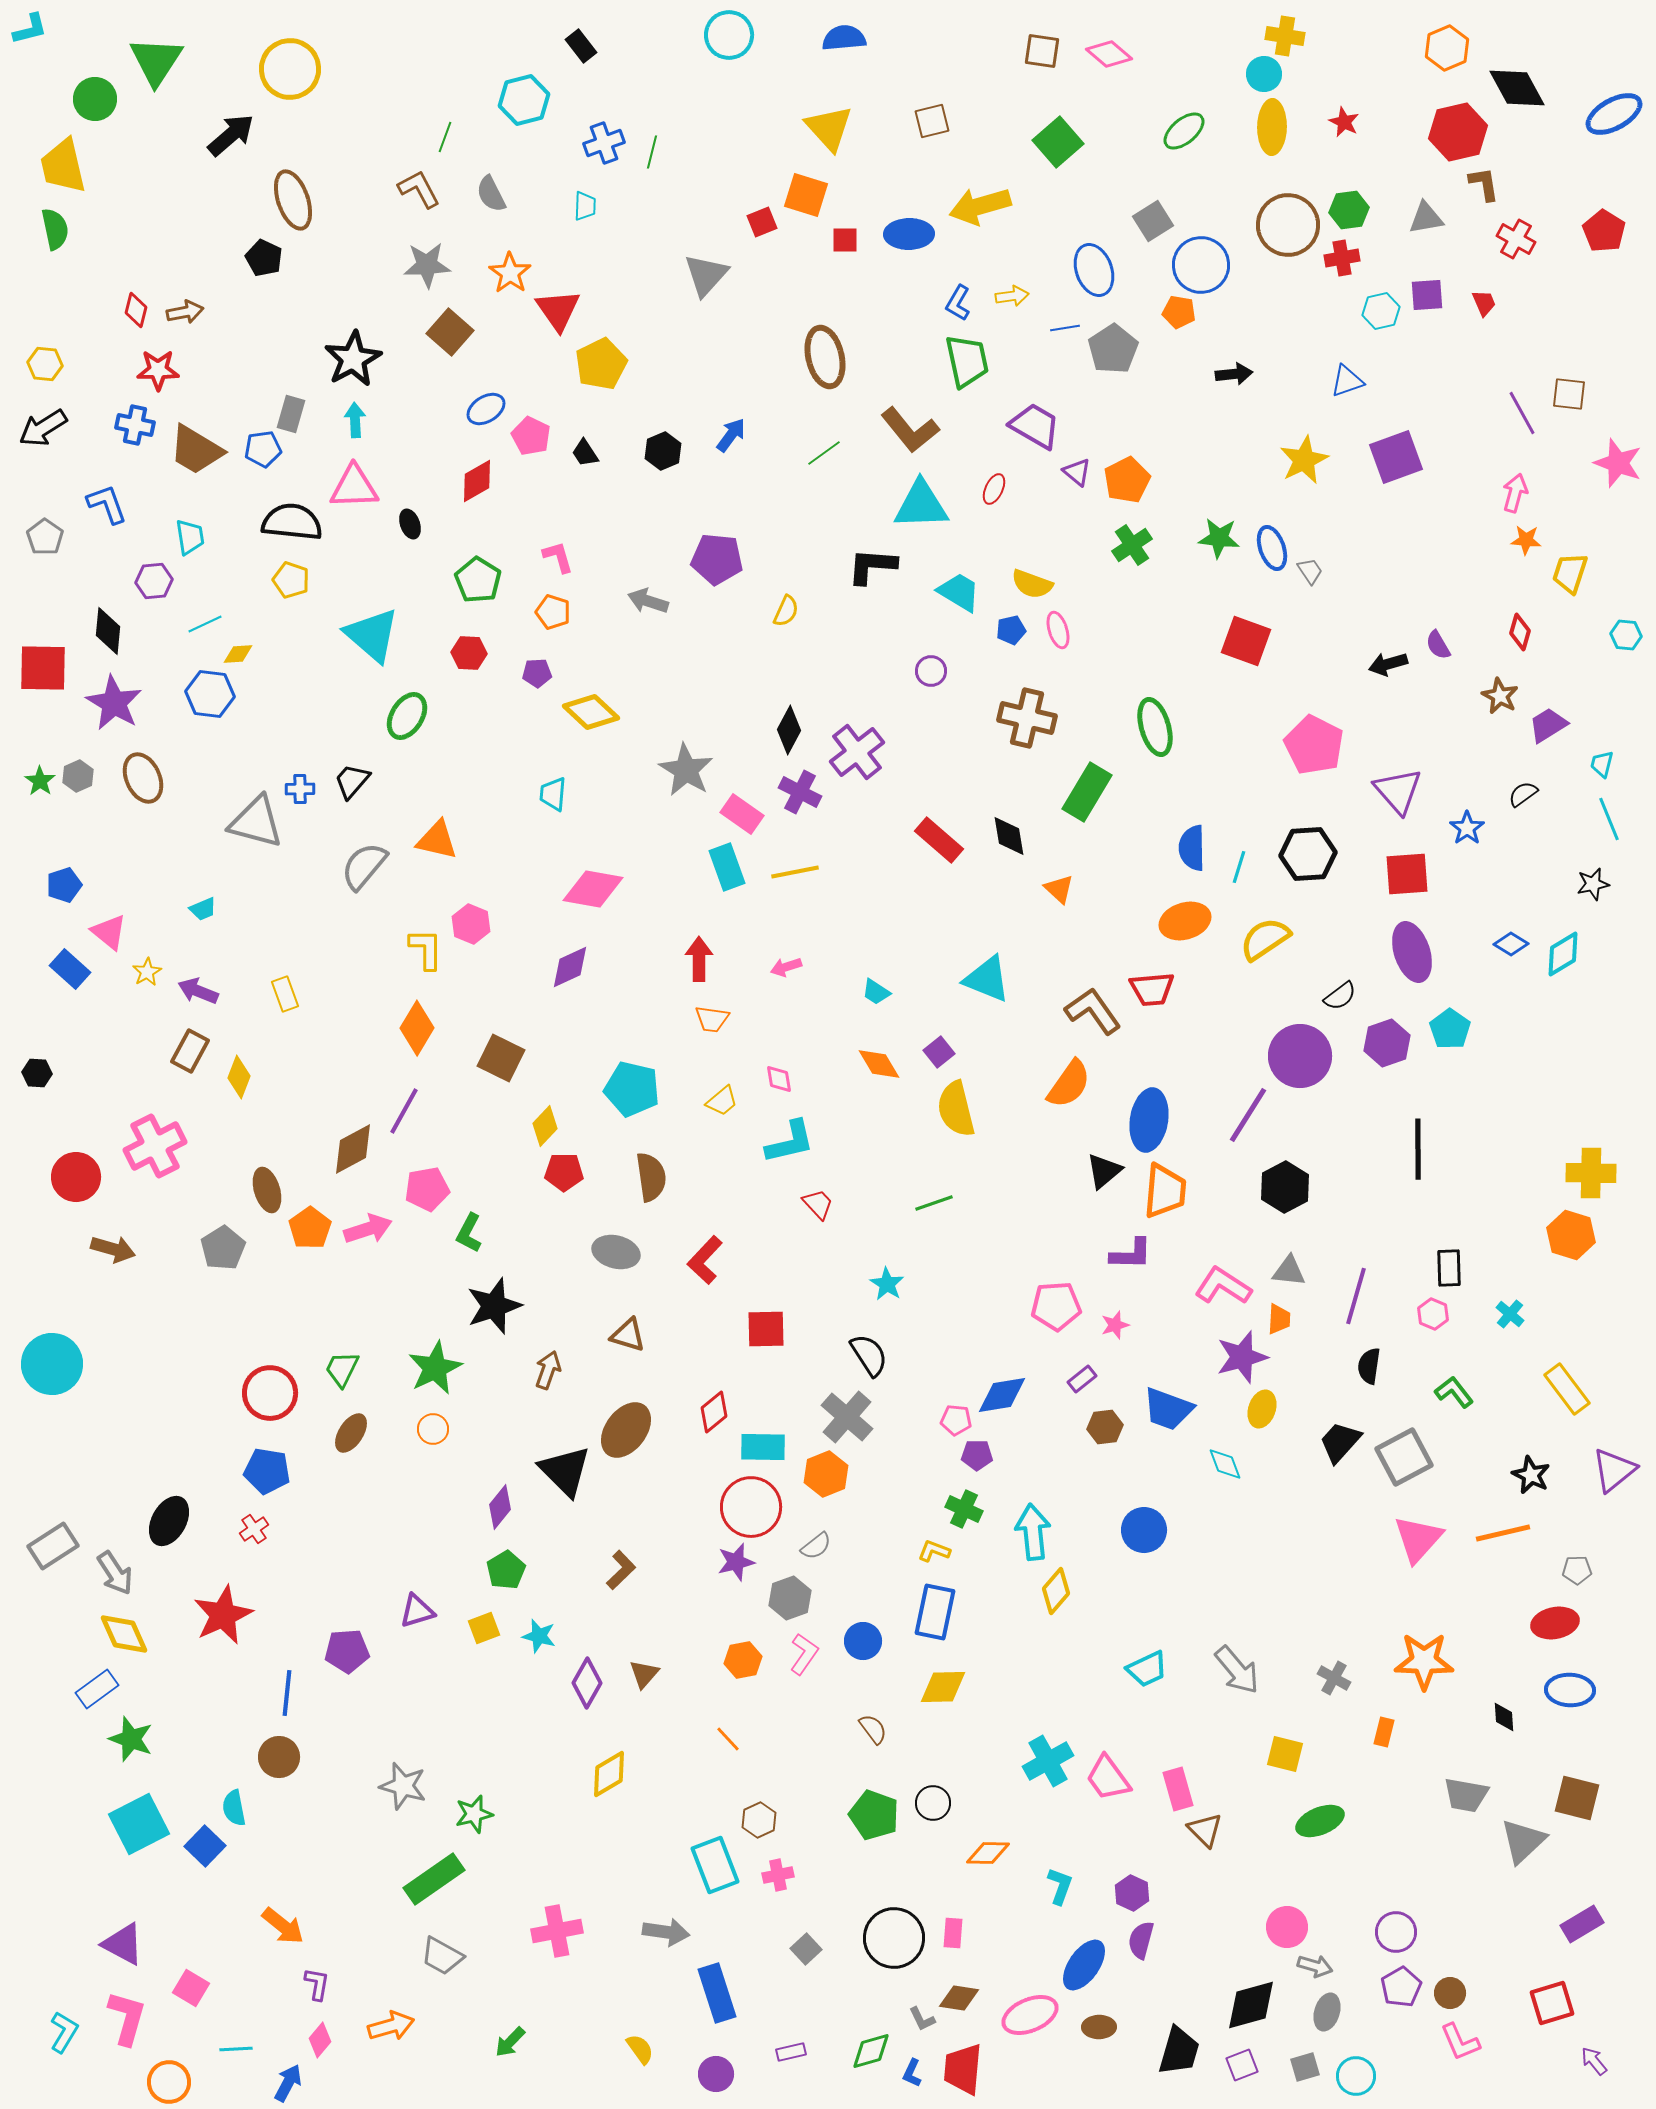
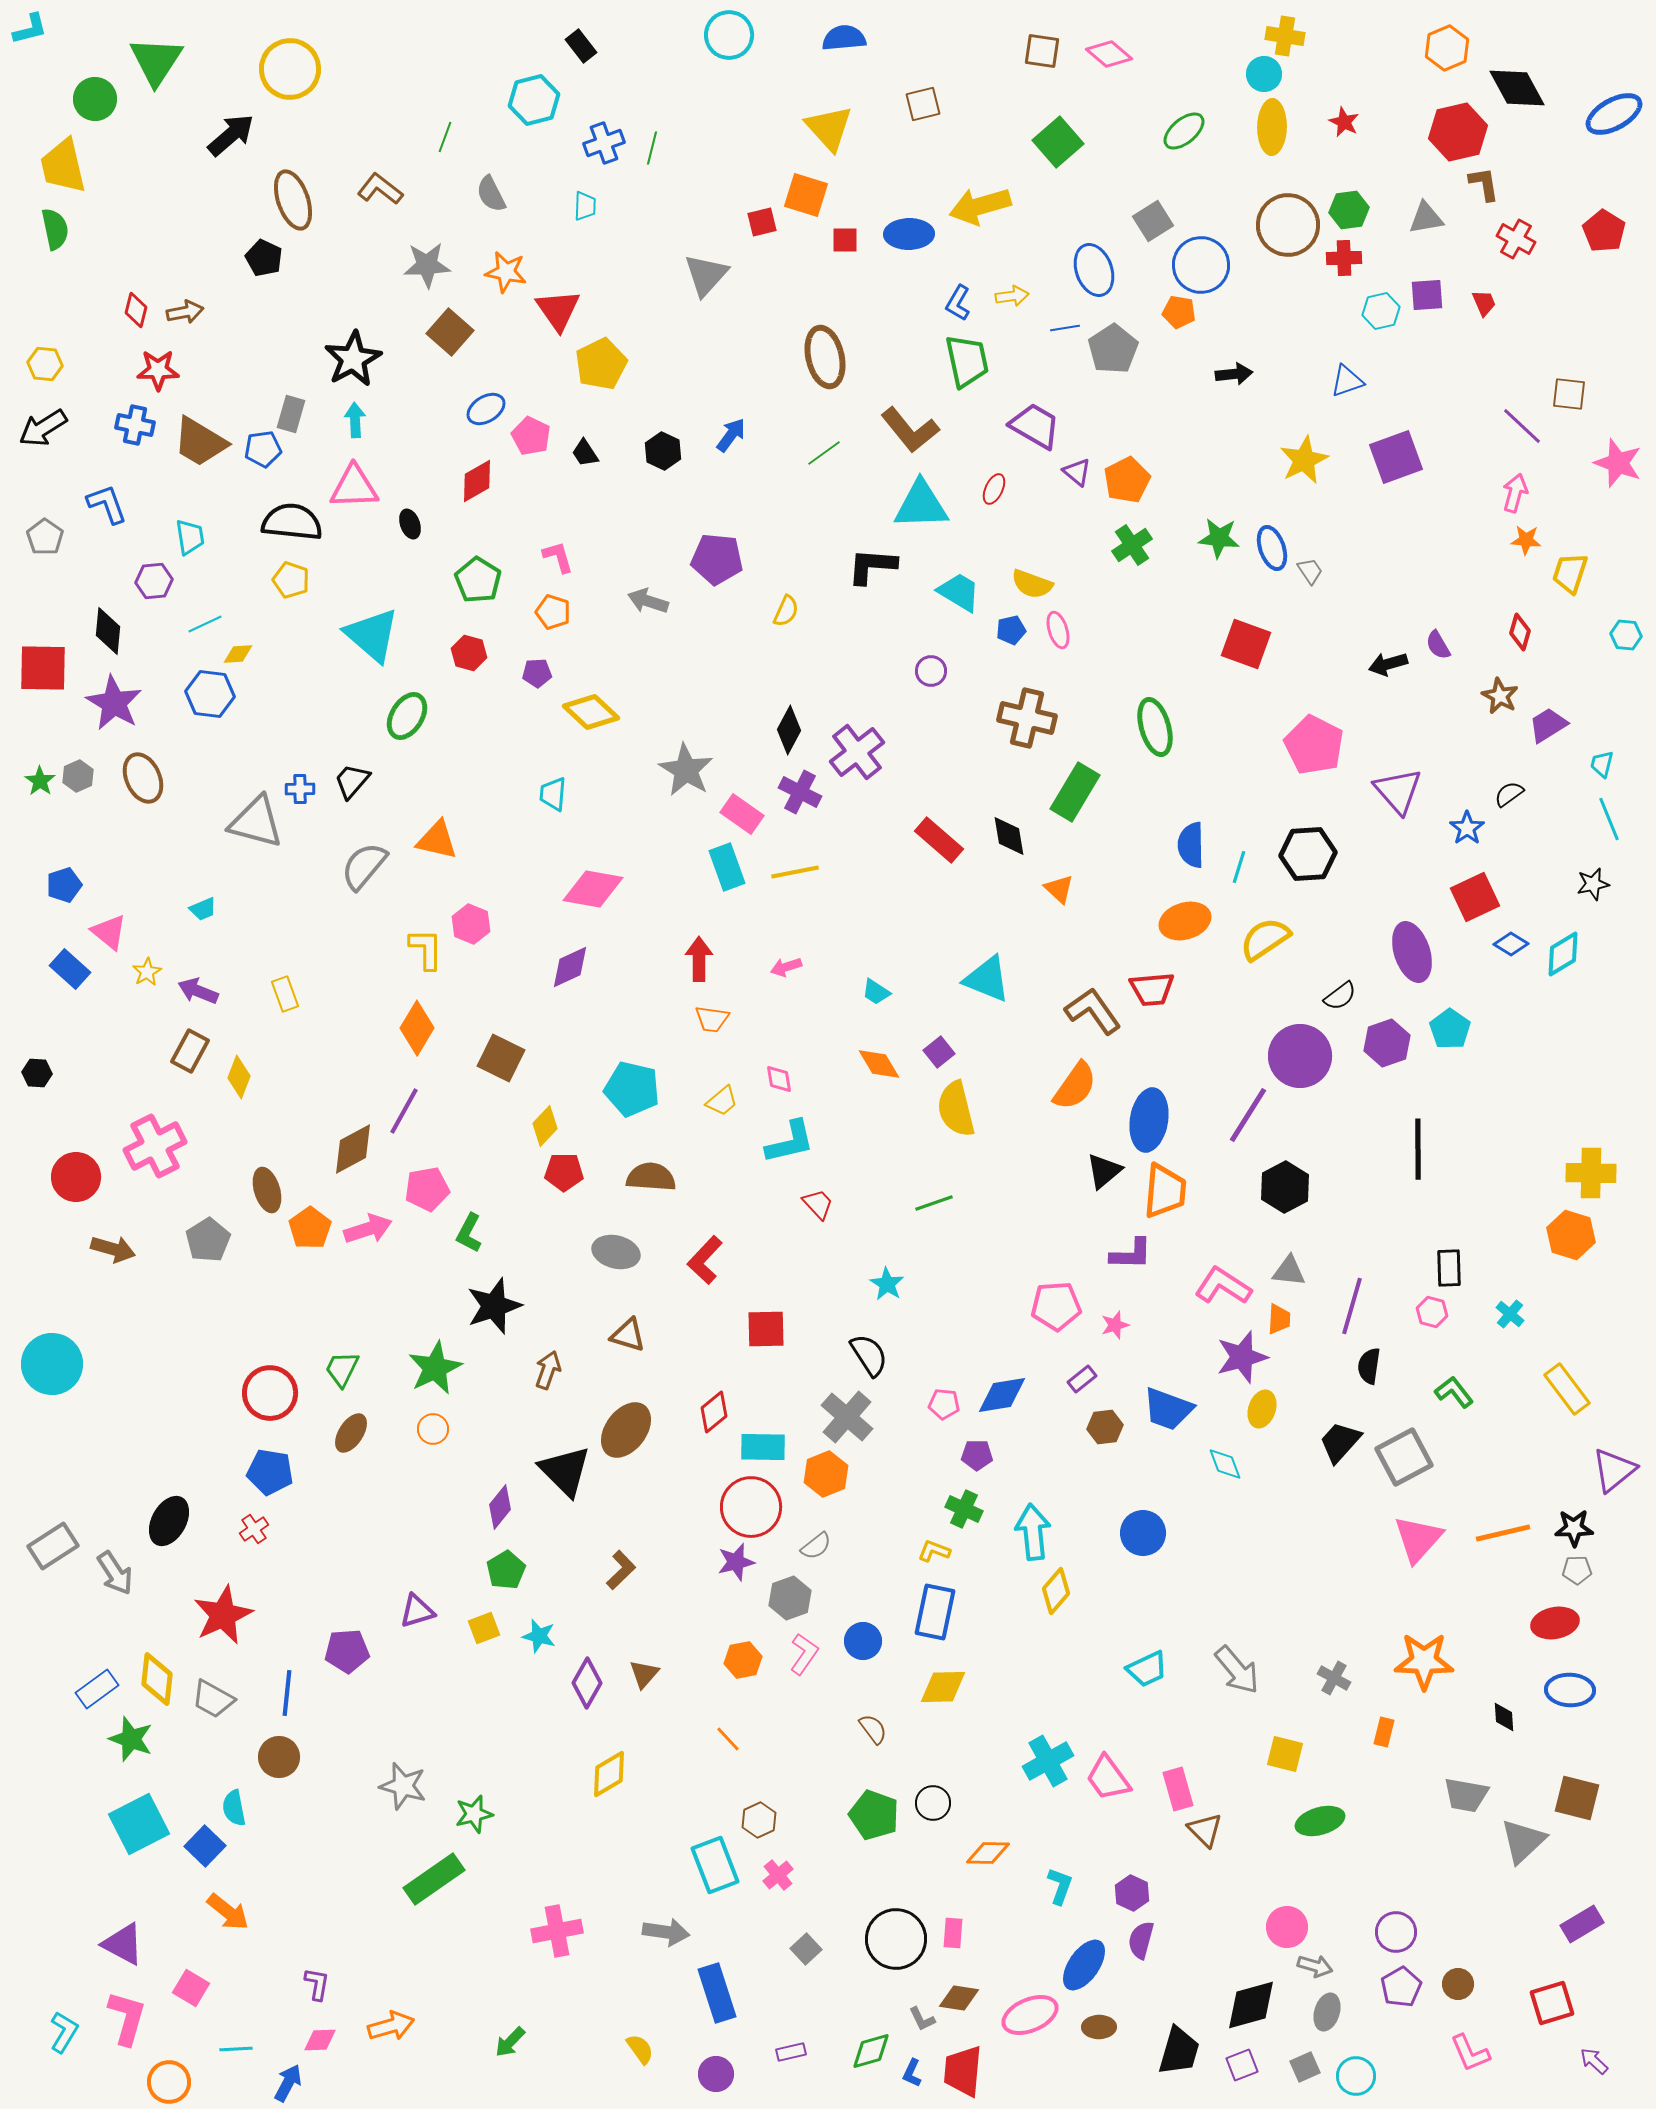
cyan hexagon at (524, 100): moved 10 px right
brown square at (932, 121): moved 9 px left, 17 px up
green line at (652, 152): moved 4 px up
brown L-shape at (419, 189): moved 39 px left; rotated 24 degrees counterclockwise
red square at (762, 222): rotated 8 degrees clockwise
red cross at (1342, 258): moved 2 px right; rotated 8 degrees clockwise
orange star at (510, 273): moved 4 px left, 1 px up; rotated 24 degrees counterclockwise
purple line at (1522, 413): moved 13 px down; rotated 18 degrees counterclockwise
brown trapezoid at (196, 450): moved 4 px right, 8 px up
black hexagon at (663, 451): rotated 12 degrees counterclockwise
red square at (1246, 641): moved 3 px down
red hexagon at (469, 653): rotated 12 degrees clockwise
green rectangle at (1087, 792): moved 12 px left
black semicircle at (1523, 794): moved 14 px left
blue semicircle at (1192, 848): moved 1 px left, 3 px up
red square at (1407, 874): moved 68 px right, 23 px down; rotated 21 degrees counterclockwise
orange semicircle at (1069, 1084): moved 6 px right, 2 px down
brown semicircle at (651, 1177): rotated 78 degrees counterclockwise
gray pentagon at (223, 1248): moved 15 px left, 8 px up
purple line at (1356, 1296): moved 4 px left, 10 px down
pink hexagon at (1433, 1314): moved 1 px left, 2 px up; rotated 8 degrees counterclockwise
pink pentagon at (956, 1420): moved 12 px left, 16 px up
blue pentagon at (267, 1471): moved 3 px right, 1 px down
black star at (1531, 1475): moved 43 px right, 53 px down; rotated 27 degrees counterclockwise
blue circle at (1144, 1530): moved 1 px left, 3 px down
yellow diamond at (124, 1634): moved 33 px right, 45 px down; rotated 30 degrees clockwise
green ellipse at (1320, 1821): rotated 6 degrees clockwise
pink cross at (778, 1875): rotated 28 degrees counterclockwise
orange arrow at (283, 1926): moved 55 px left, 14 px up
black circle at (894, 1938): moved 2 px right, 1 px down
gray trapezoid at (442, 1956): moved 229 px left, 257 px up
brown circle at (1450, 1993): moved 8 px right, 9 px up
pink diamond at (320, 2040): rotated 48 degrees clockwise
pink L-shape at (1460, 2042): moved 10 px right, 11 px down
purple arrow at (1594, 2061): rotated 8 degrees counterclockwise
gray square at (1305, 2067): rotated 8 degrees counterclockwise
red trapezoid at (963, 2069): moved 2 px down
